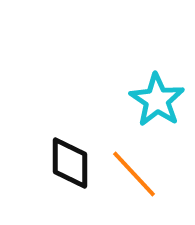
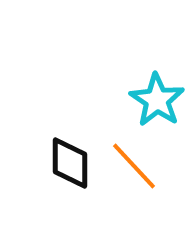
orange line: moved 8 px up
